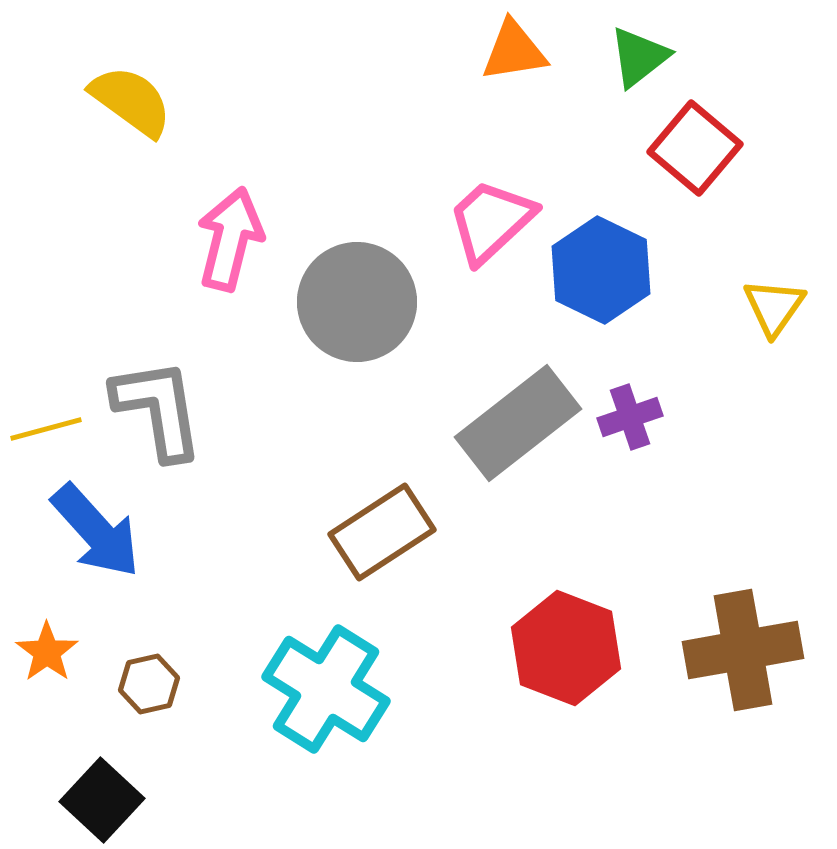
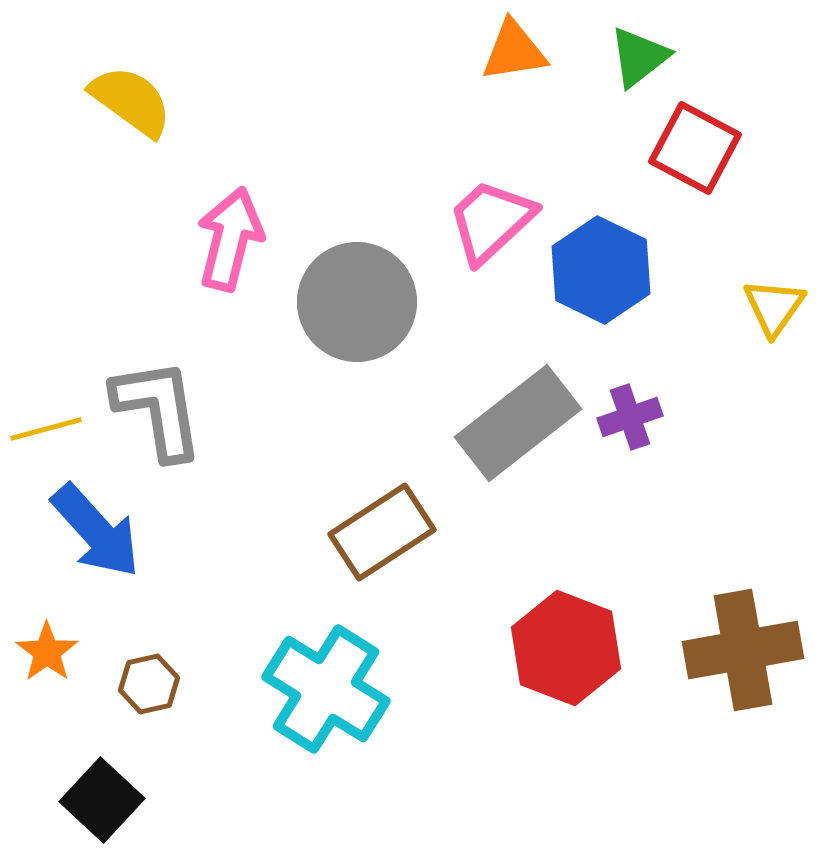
red square: rotated 12 degrees counterclockwise
